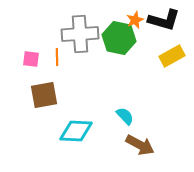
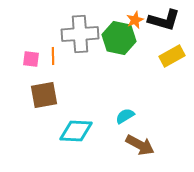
orange line: moved 4 px left, 1 px up
cyan semicircle: rotated 78 degrees counterclockwise
